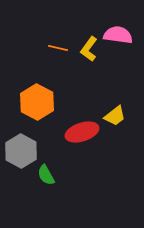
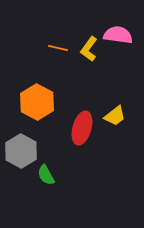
red ellipse: moved 4 px up; rotated 56 degrees counterclockwise
